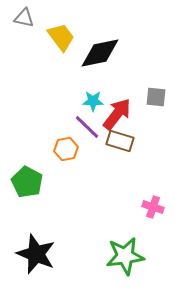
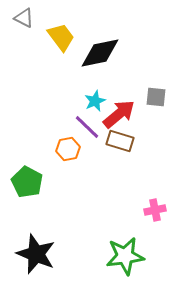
gray triangle: rotated 15 degrees clockwise
cyan star: moved 2 px right; rotated 25 degrees counterclockwise
red arrow: moved 2 px right; rotated 12 degrees clockwise
orange hexagon: moved 2 px right
pink cross: moved 2 px right, 3 px down; rotated 30 degrees counterclockwise
